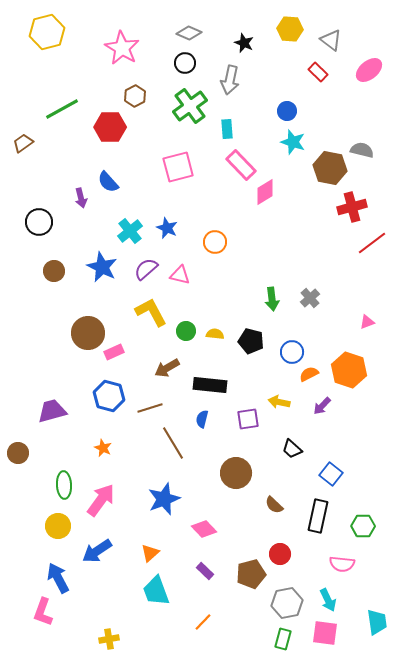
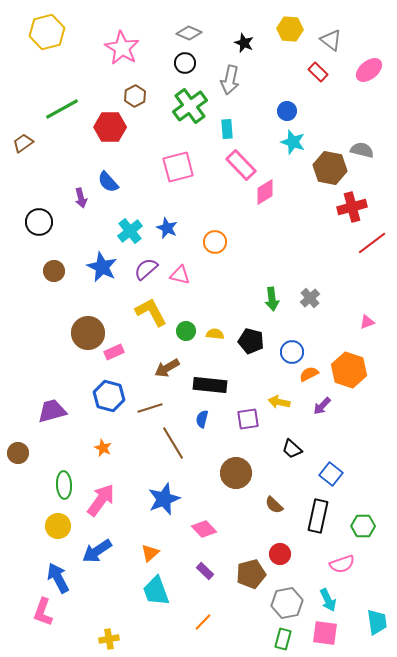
pink semicircle at (342, 564): rotated 25 degrees counterclockwise
